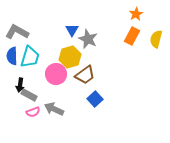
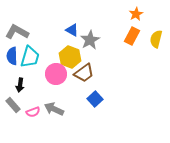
blue triangle: rotated 32 degrees counterclockwise
gray star: moved 2 px right, 1 px down; rotated 18 degrees clockwise
yellow hexagon: rotated 25 degrees counterclockwise
brown trapezoid: moved 1 px left, 2 px up
gray rectangle: moved 16 px left, 10 px down; rotated 21 degrees clockwise
